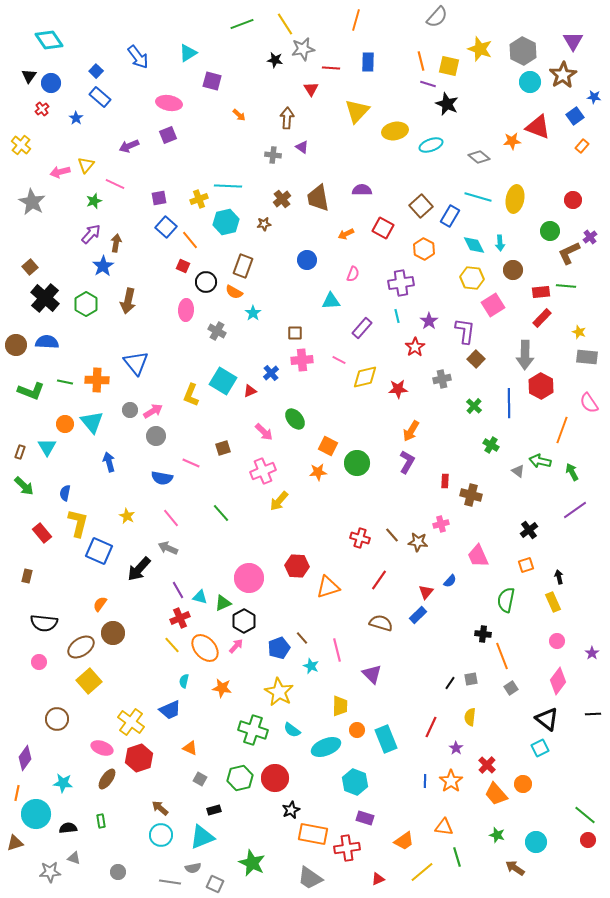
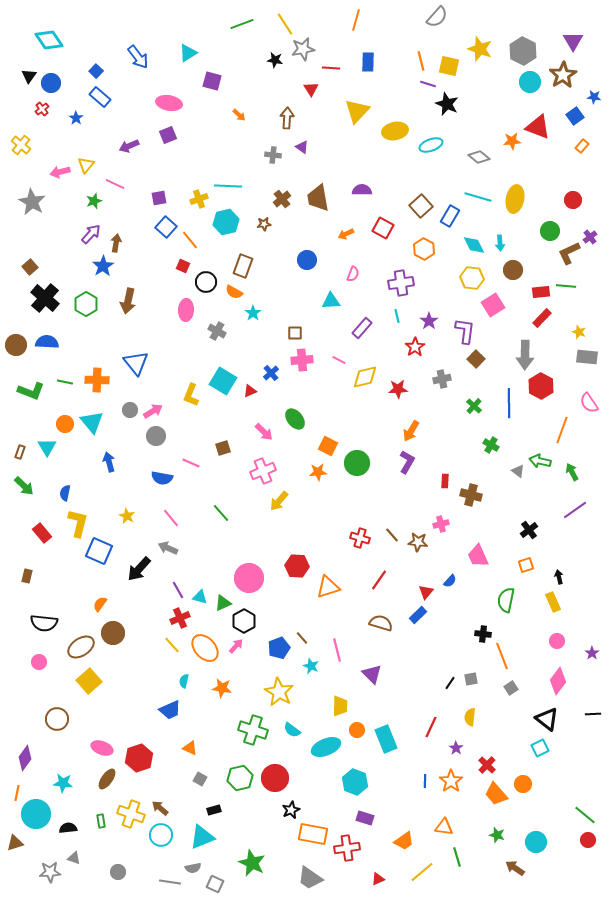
yellow cross at (131, 722): moved 92 px down; rotated 16 degrees counterclockwise
